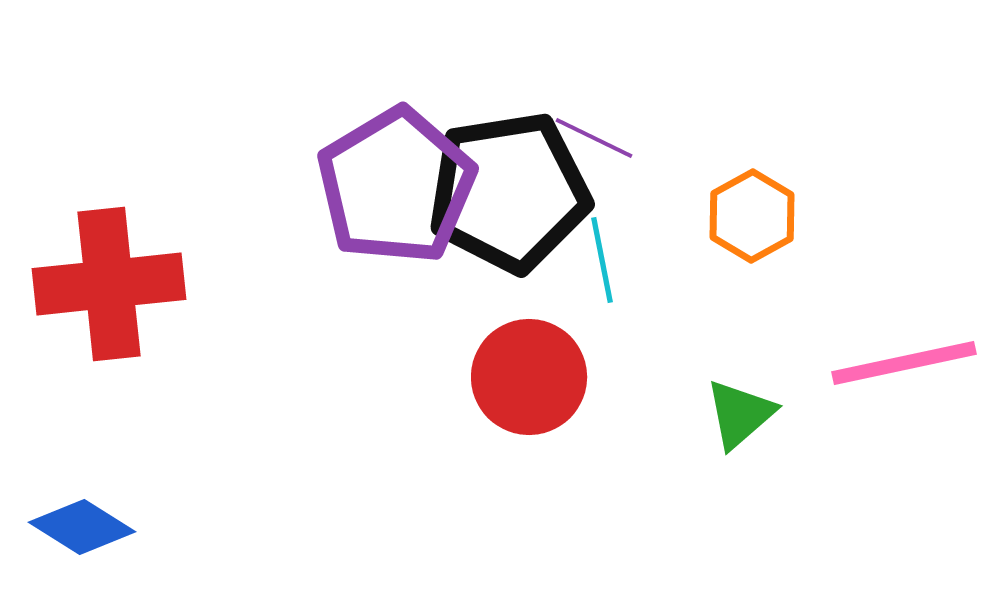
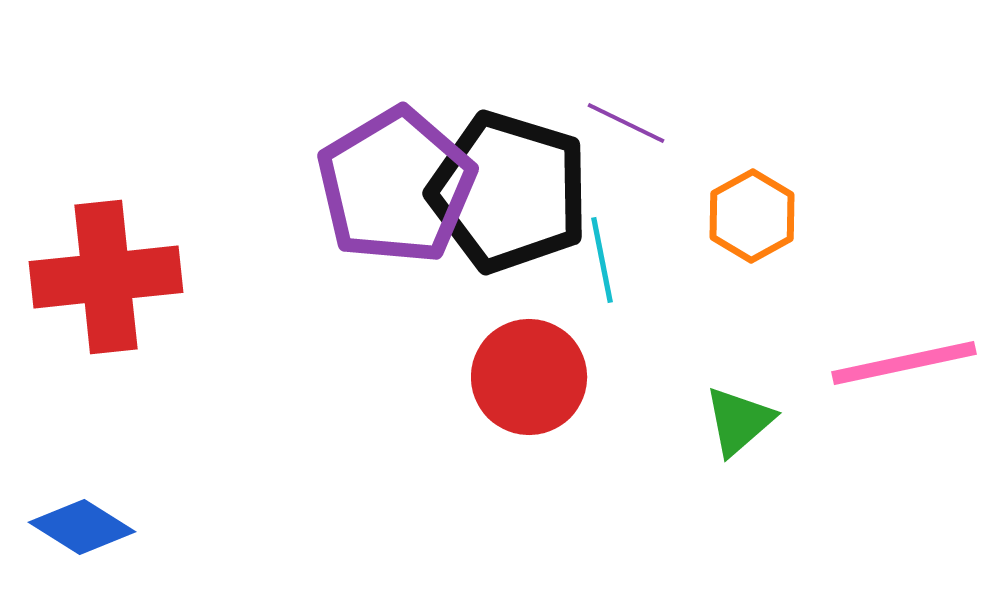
purple line: moved 32 px right, 15 px up
black pentagon: rotated 26 degrees clockwise
red cross: moved 3 px left, 7 px up
green triangle: moved 1 px left, 7 px down
